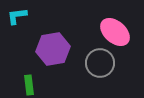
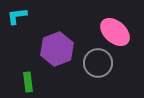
purple hexagon: moved 4 px right; rotated 12 degrees counterclockwise
gray circle: moved 2 px left
green rectangle: moved 1 px left, 3 px up
